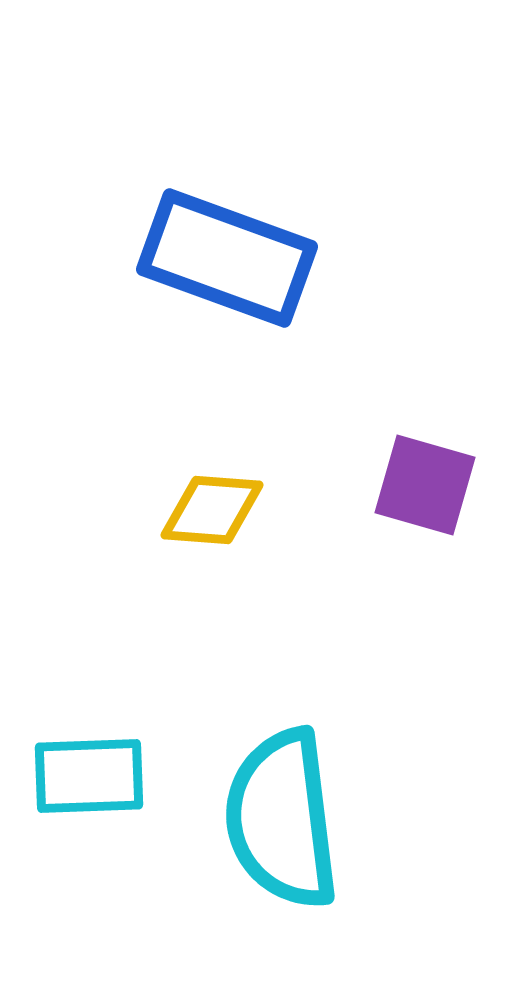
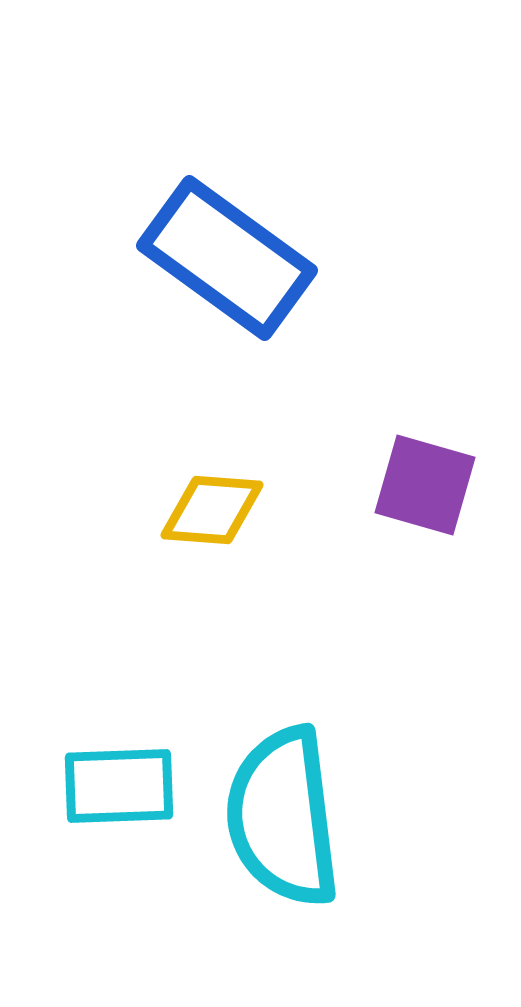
blue rectangle: rotated 16 degrees clockwise
cyan rectangle: moved 30 px right, 10 px down
cyan semicircle: moved 1 px right, 2 px up
